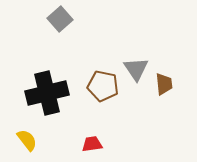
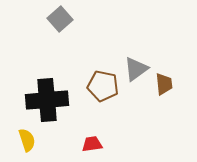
gray triangle: rotated 28 degrees clockwise
black cross: moved 7 px down; rotated 9 degrees clockwise
yellow semicircle: rotated 20 degrees clockwise
